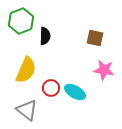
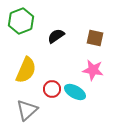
black semicircle: moved 11 px right; rotated 126 degrees counterclockwise
pink star: moved 11 px left
red circle: moved 1 px right, 1 px down
gray triangle: rotated 40 degrees clockwise
